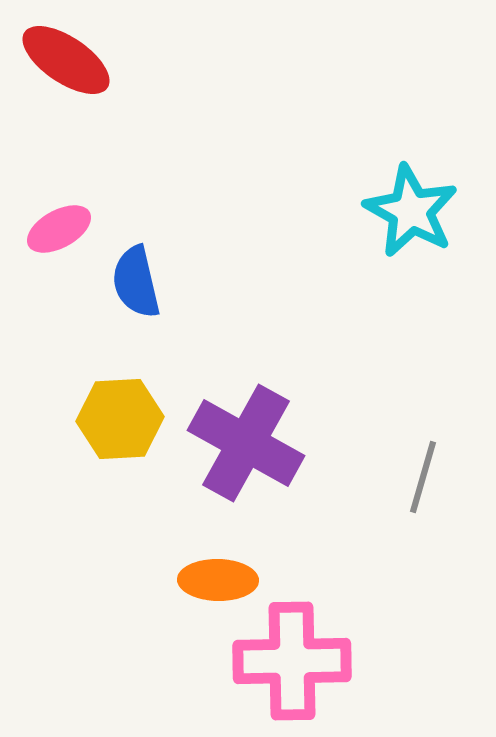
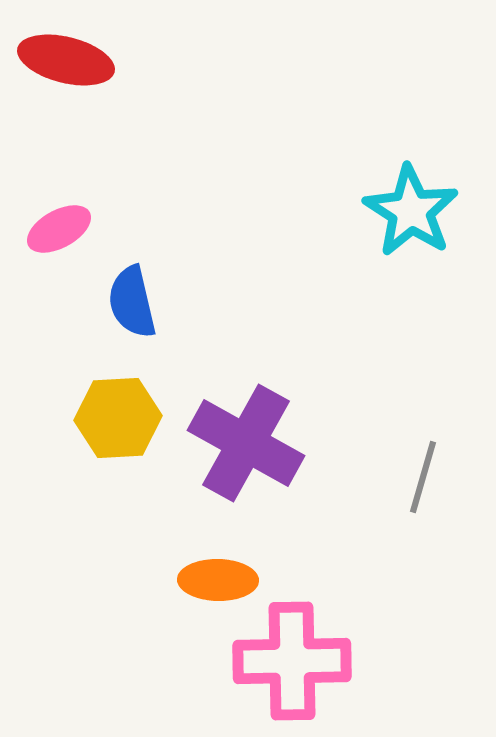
red ellipse: rotated 20 degrees counterclockwise
cyan star: rotated 4 degrees clockwise
blue semicircle: moved 4 px left, 20 px down
yellow hexagon: moved 2 px left, 1 px up
